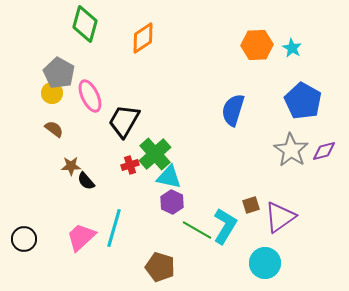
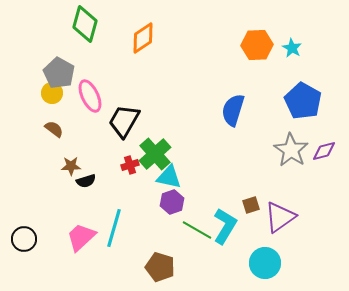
black semicircle: rotated 66 degrees counterclockwise
purple hexagon: rotated 15 degrees clockwise
